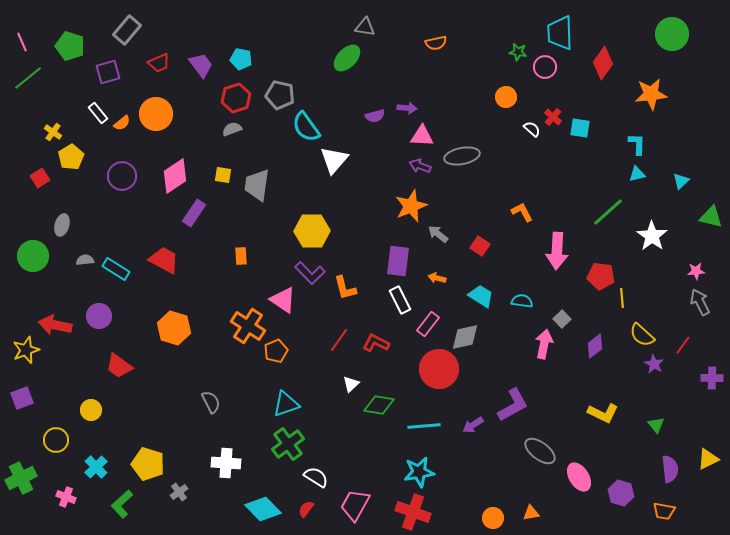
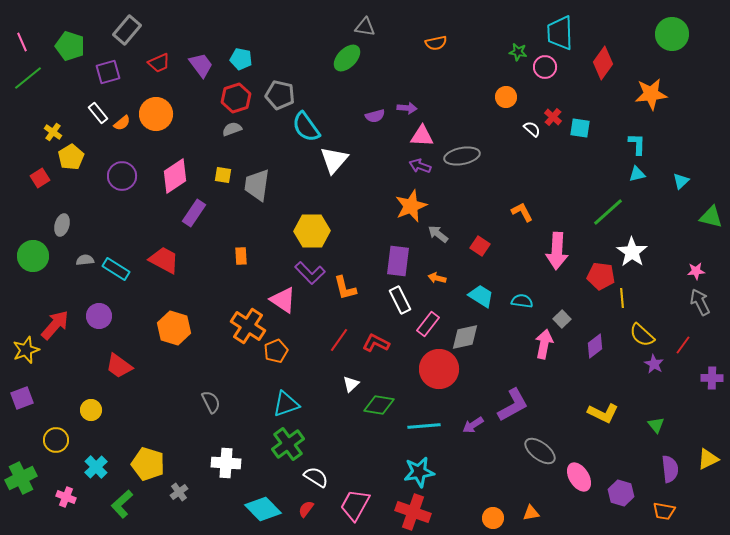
white star at (652, 236): moved 20 px left, 16 px down
red arrow at (55, 325): rotated 120 degrees clockwise
